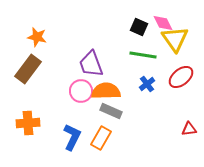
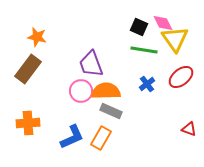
green line: moved 1 px right, 5 px up
red triangle: rotated 28 degrees clockwise
blue L-shape: rotated 40 degrees clockwise
